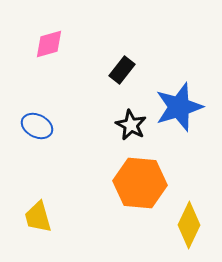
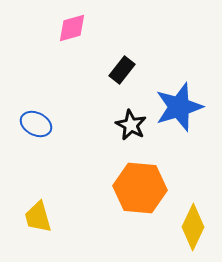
pink diamond: moved 23 px right, 16 px up
blue ellipse: moved 1 px left, 2 px up
orange hexagon: moved 5 px down
yellow diamond: moved 4 px right, 2 px down
